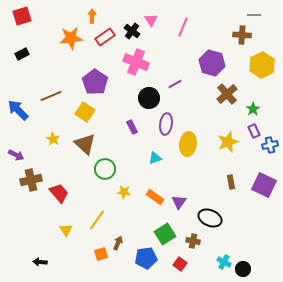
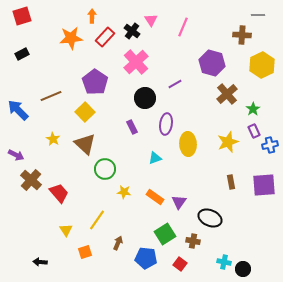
gray line at (254, 15): moved 4 px right
red rectangle at (105, 37): rotated 12 degrees counterclockwise
pink cross at (136, 62): rotated 25 degrees clockwise
black circle at (149, 98): moved 4 px left
yellow square at (85, 112): rotated 12 degrees clockwise
yellow ellipse at (188, 144): rotated 10 degrees counterclockwise
brown cross at (31, 180): rotated 35 degrees counterclockwise
purple square at (264, 185): rotated 30 degrees counterclockwise
orange square at (101, 254): moved 16 px left, 2 px up
blue pentagon at (146, 258): rotated 15 degrees clockwise
cyan cross at (224, 262): rotated 16 degrees counterclockwise
